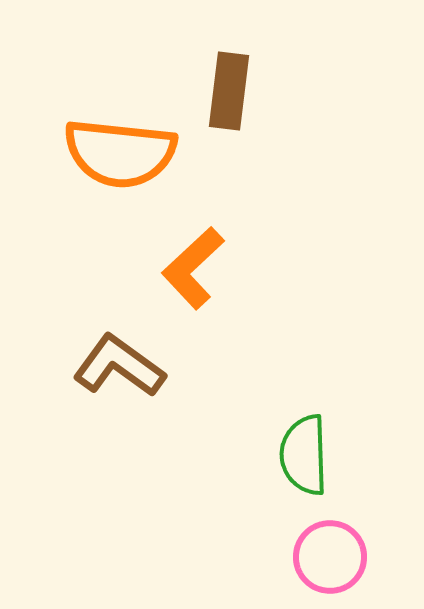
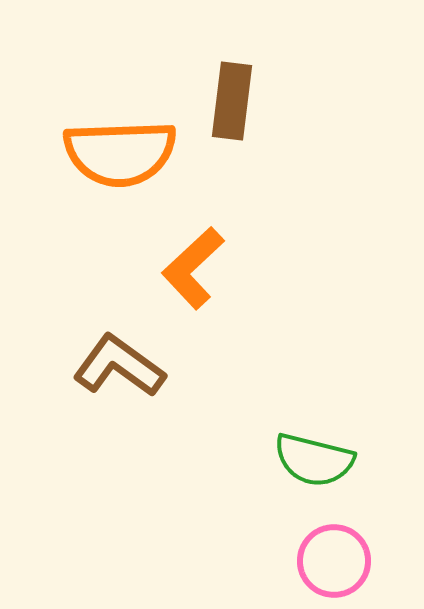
brown rectangle: moved 3 px right, 10 px down
orange semicircle: rotated 8 degrees counterclockwise
green semicircle: moved 10 px right, 5 px down; rotated 74 degrees counterclockwise
pink circle: moved 4 px right, 4 px down
